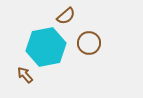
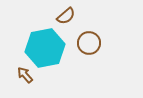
cyan hexagon: moved 1 px left, 1 px down
